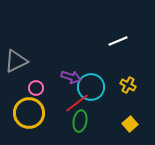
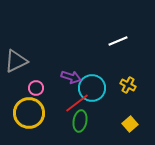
cyan circle: moved 1 px right, 1 px down
